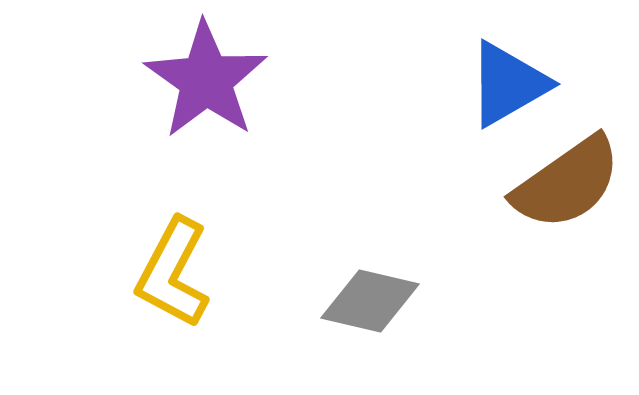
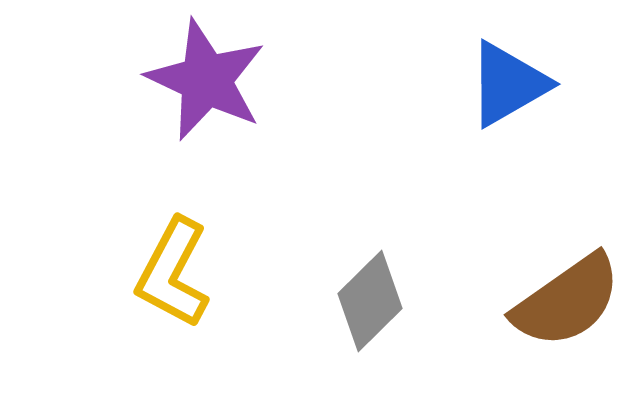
purple star: rotated 10 degrees counterclockwise
brown semicircle: moved 118 px down
gray diamond: rotated 58 degrees counterclockwise
